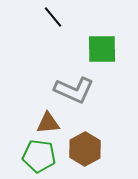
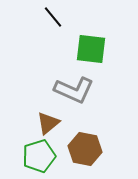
green square: moved 11 px left; rotated 8 degrees clockwise
brown triangle: rotated 35 degrees counterclockwise
brown hexagon: rotated 20 degrees counterclockwise
green pentagon: rotated 24 degrees counterclockwise
